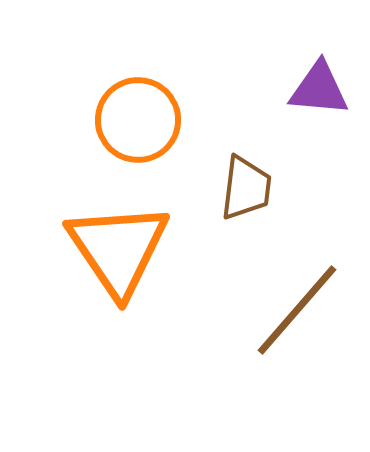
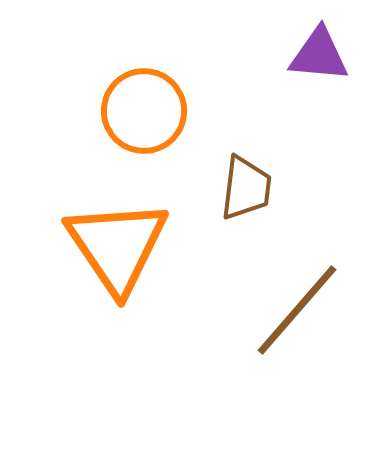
purple triangle: moved 34 px up
orange circle: moved 6 px right, 9 px up
orange triangle: moved 1 px left, 3 px up
